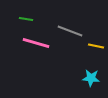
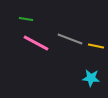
gray line: moved 8 px down
pink line: rotated 12 degrees clockwise
